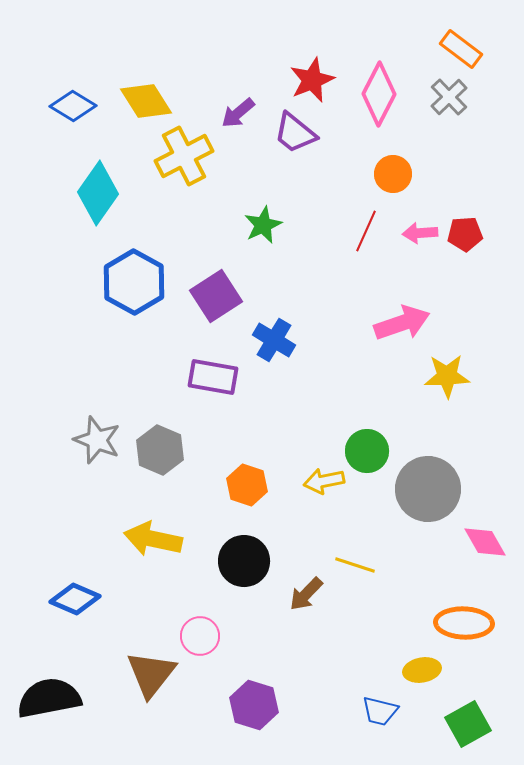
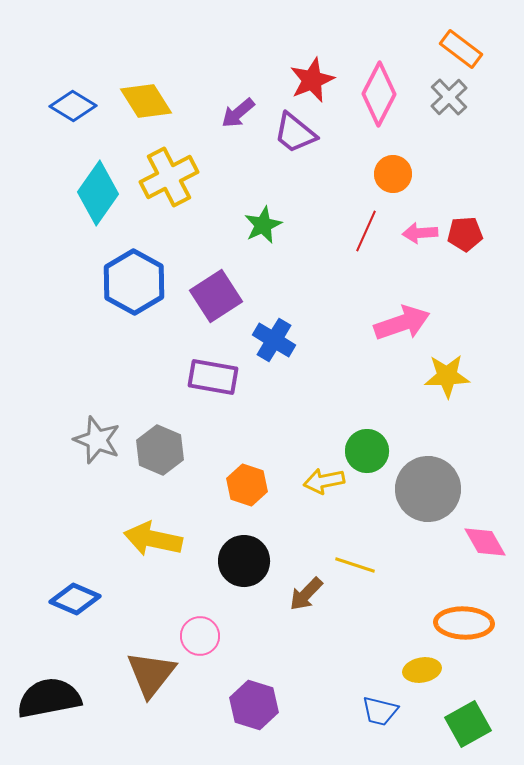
yellow cross at (184, 156): moved 15 px left, 21 px down
